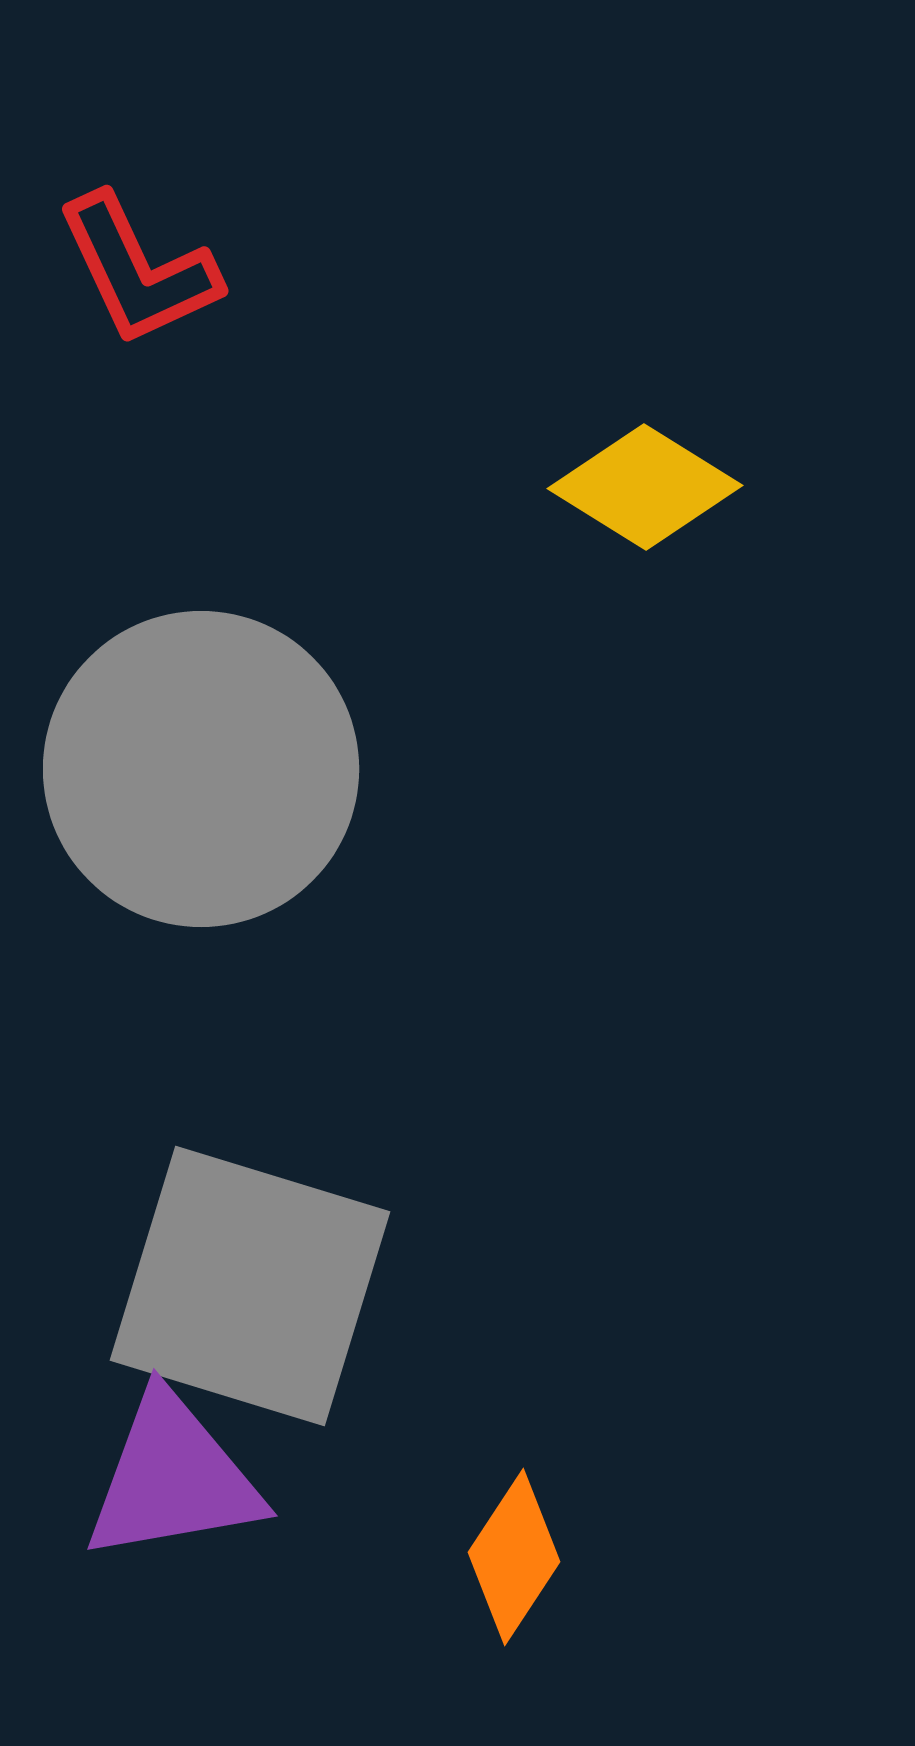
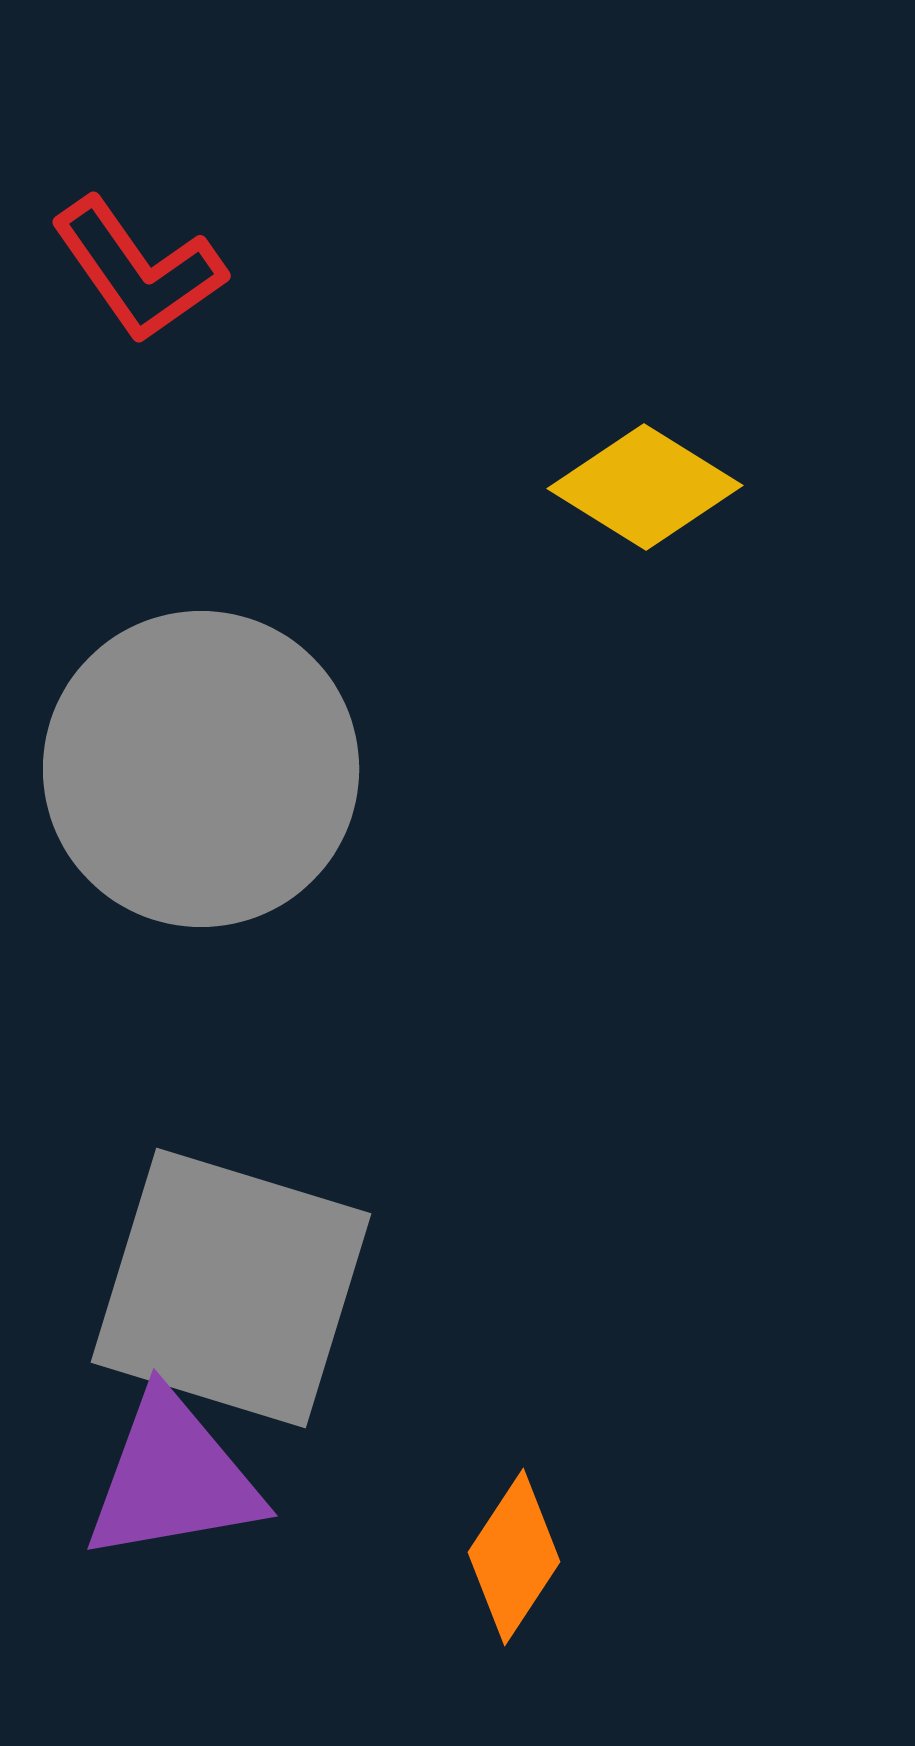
red L-shape: rotated 10 degrees counterclockwise
gray square: moved 19 px left, 2 px down
